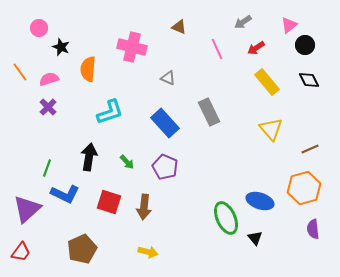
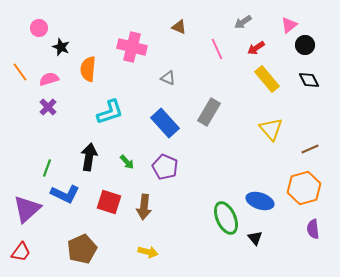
yellow rectangle: moved 3 px up
gray rectangle: rotated 56 degrees clockwise
